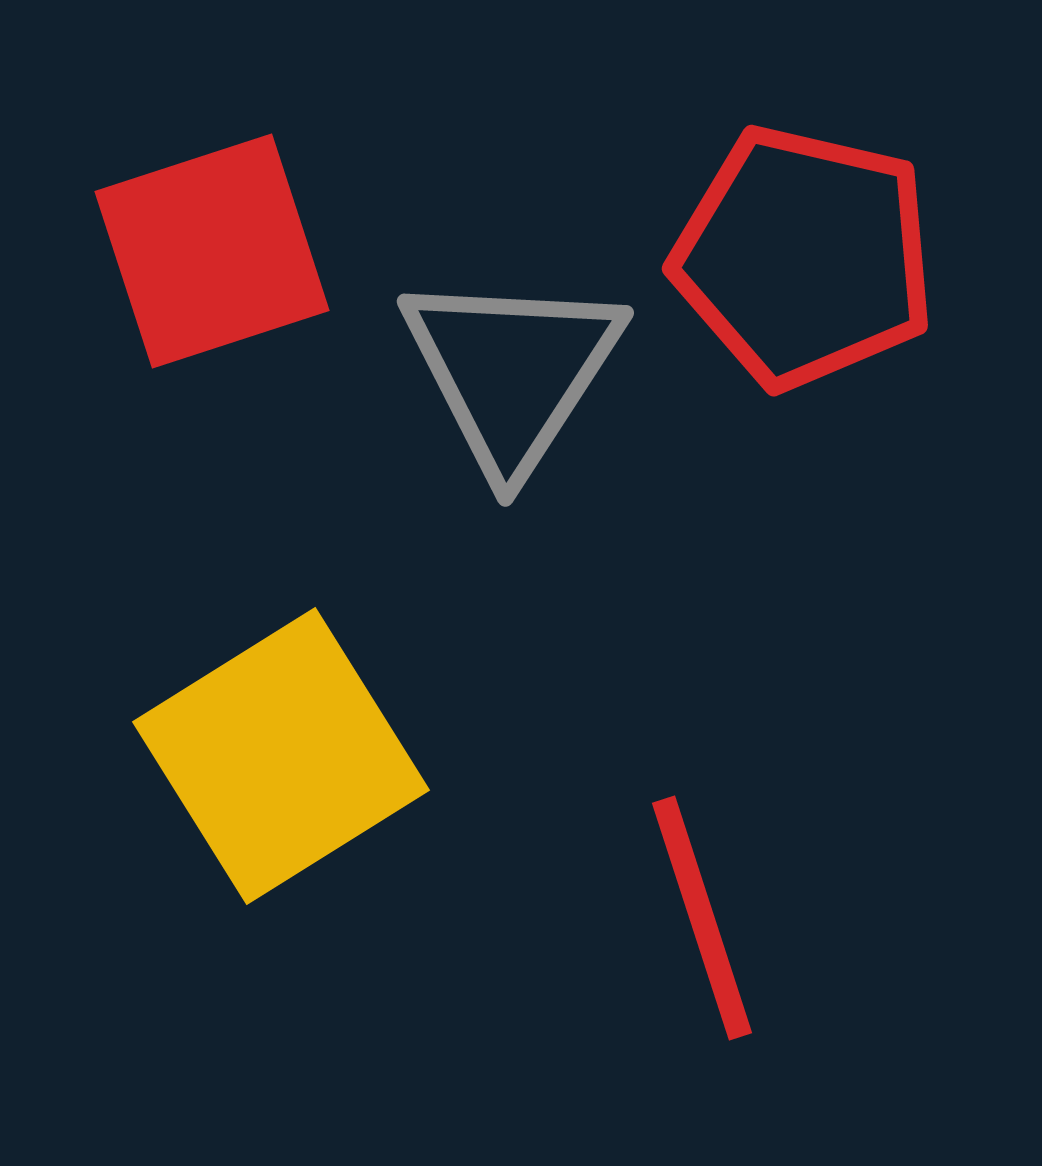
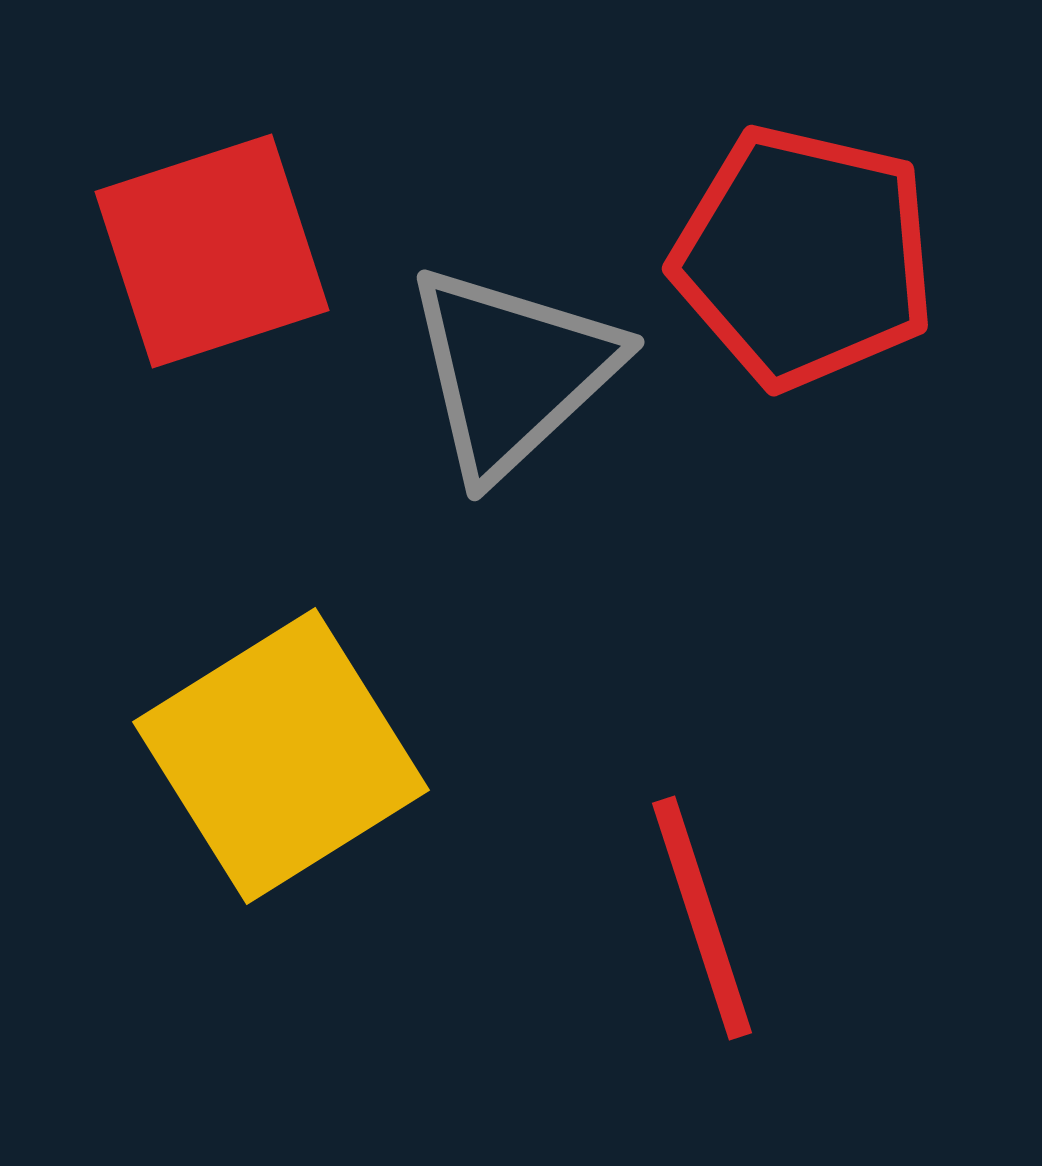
gray triangle: rotated 14 degrees clockwise
